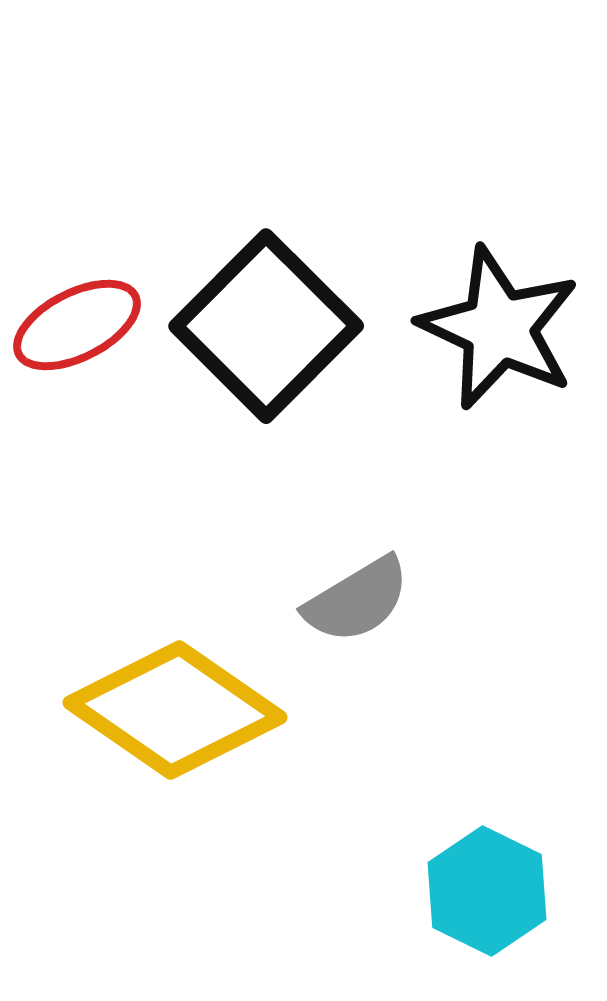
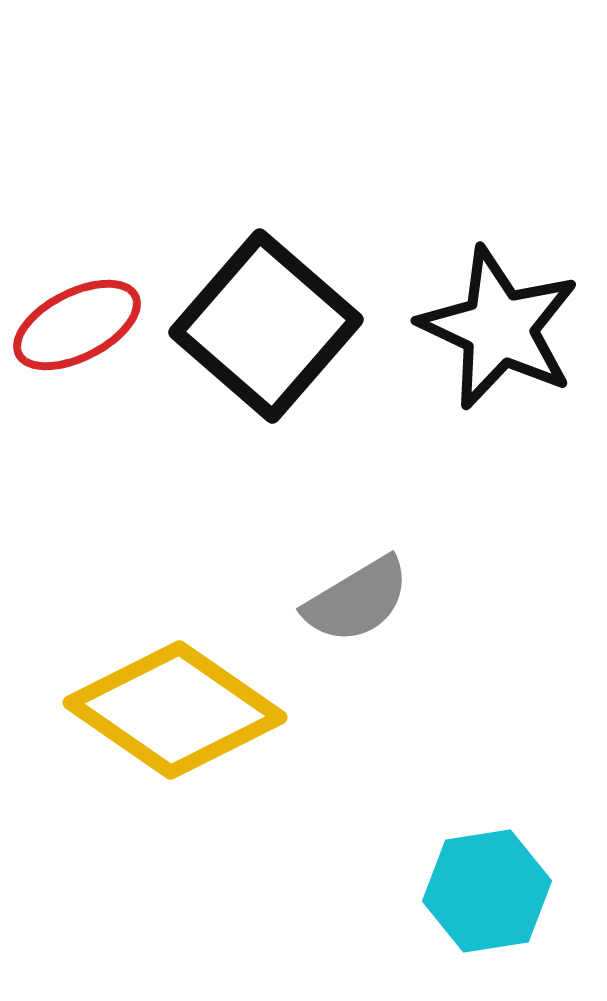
black square: rotated 4 degrees counterclockwise
cyan hexagon: rotated 25 degrees clockwise
